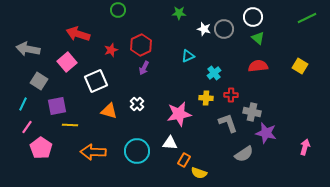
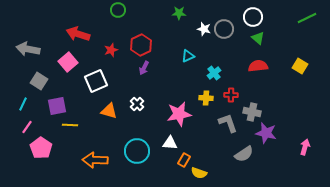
pink square: moved 1 px right
orange arrow: moved 2 px right, 8 px down
